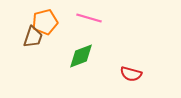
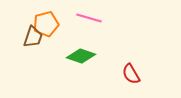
orange pentagon: moved 1 px right, 2 px down
green diamond: rotated 40 degrees clockwise
red semicircle: rotated 45 degrees clockwise
